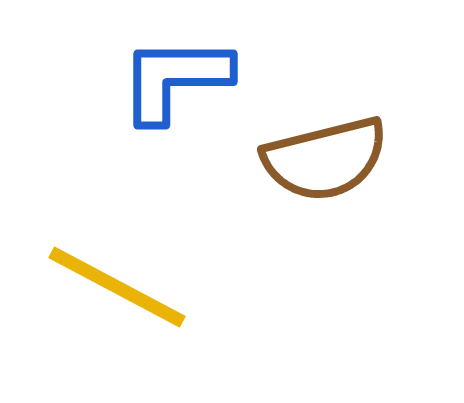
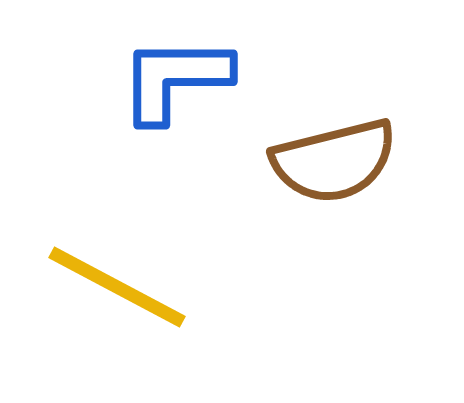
brown semicircle: moved 9 px right, 2 px down
